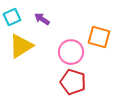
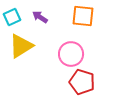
purple arrow: moved 2 px left, 2 px up
orange square: moved 16 px left, 21 px up; rotated 10 degrees counterclockwise
pink circle: moved 2 px down
red pentagon: moved 9 px right
